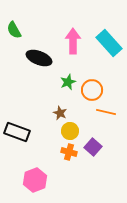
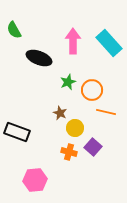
yellow circle: moved 5 px right, 3 px up
pink hexagon: rotated 15 degrees clockwise
